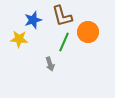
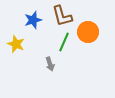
yellow star: moved 3 px left, 5 px down; rotated 18 degrees clockwise
